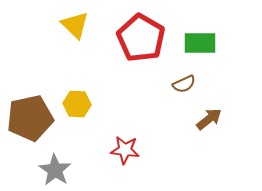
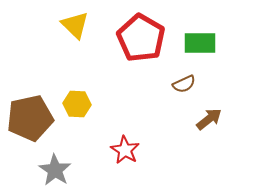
red star: rotated 24 degrees clockwise
